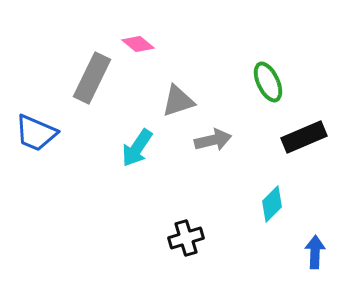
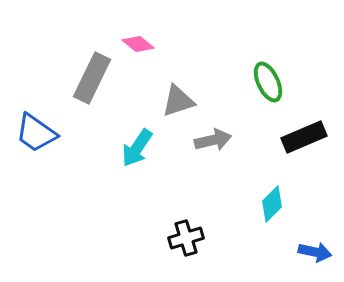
blue trapezoid: rotated 12 degrees clockwise
blue arrow: rotated 100 degrees clockwise
